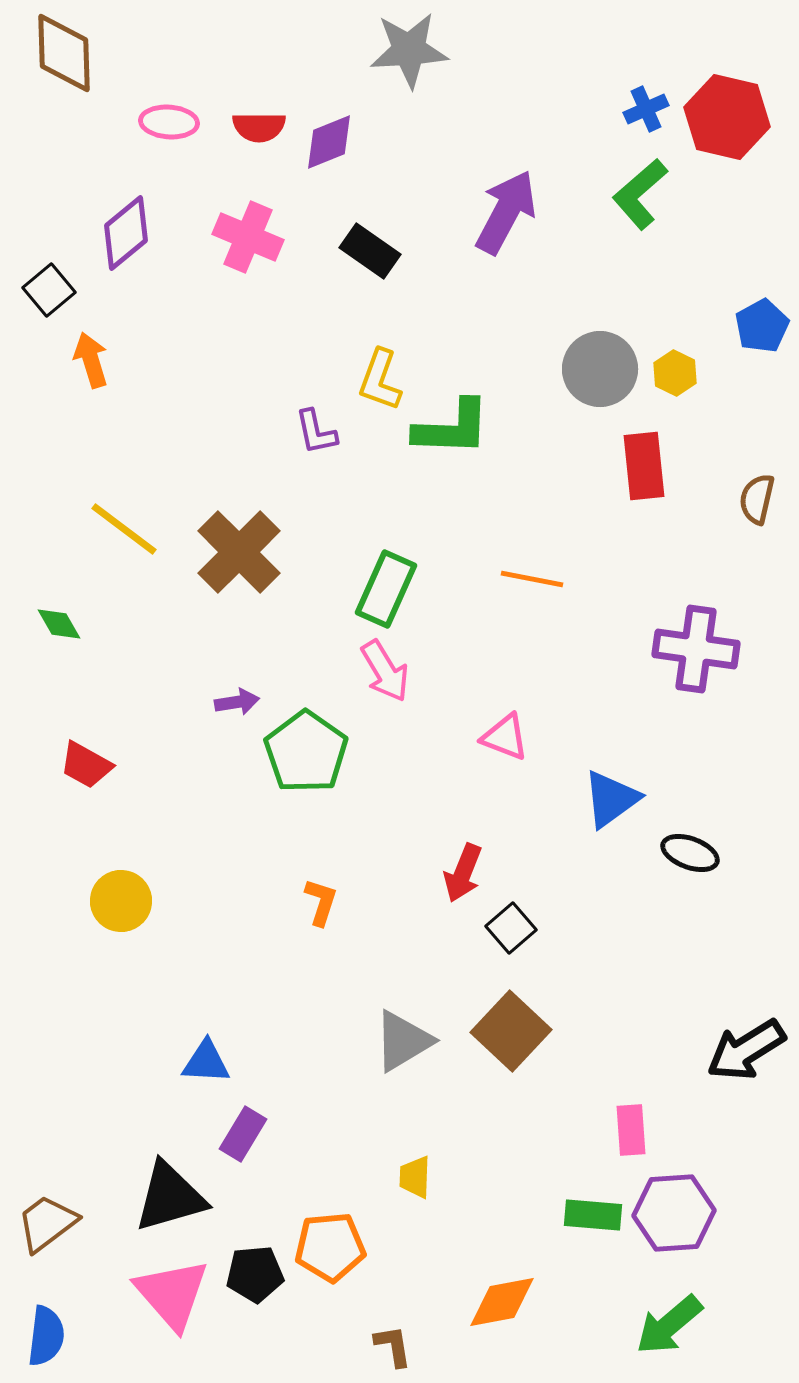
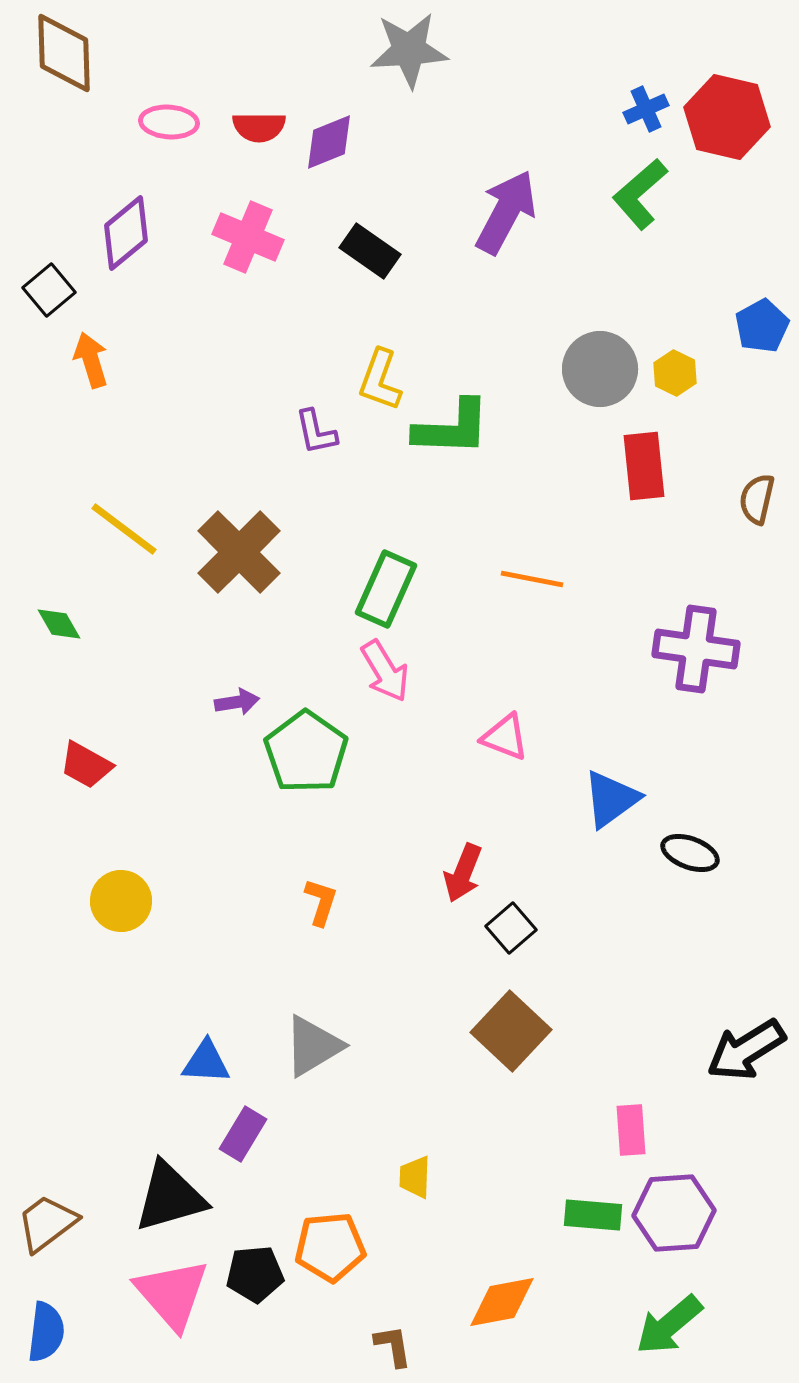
gray triangle at (403, 1041): moved 90 px left, 5 px down
blue semicircle at (46, 1336): moved 4 px up
